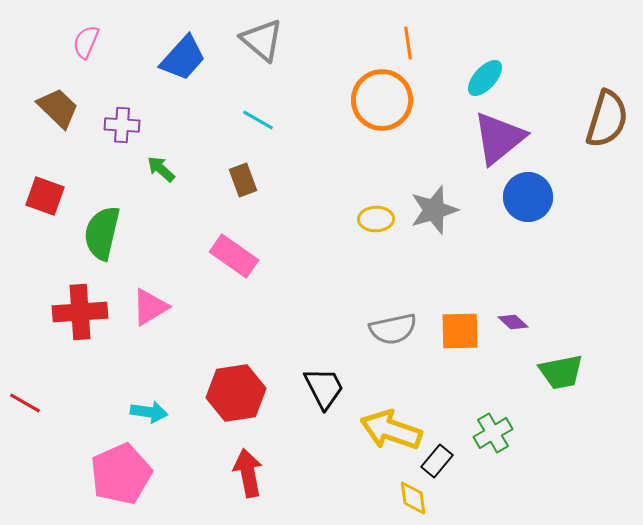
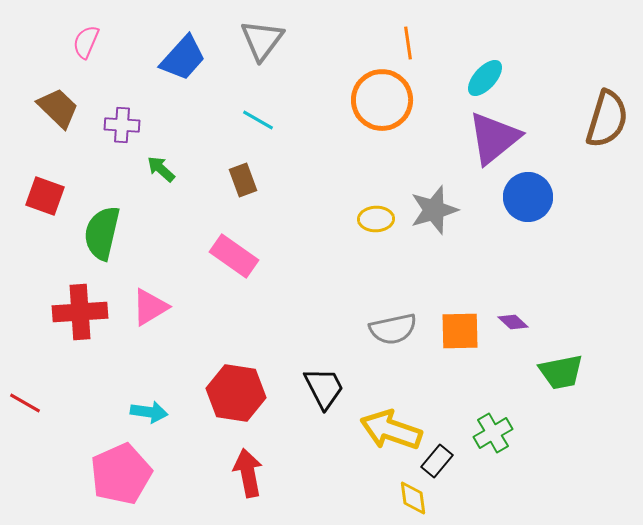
gray triangle: rotated 27 degrees clockwise
purple triangle: moved 5 px left
red hexagon: rotated 18 degrees clockwise
